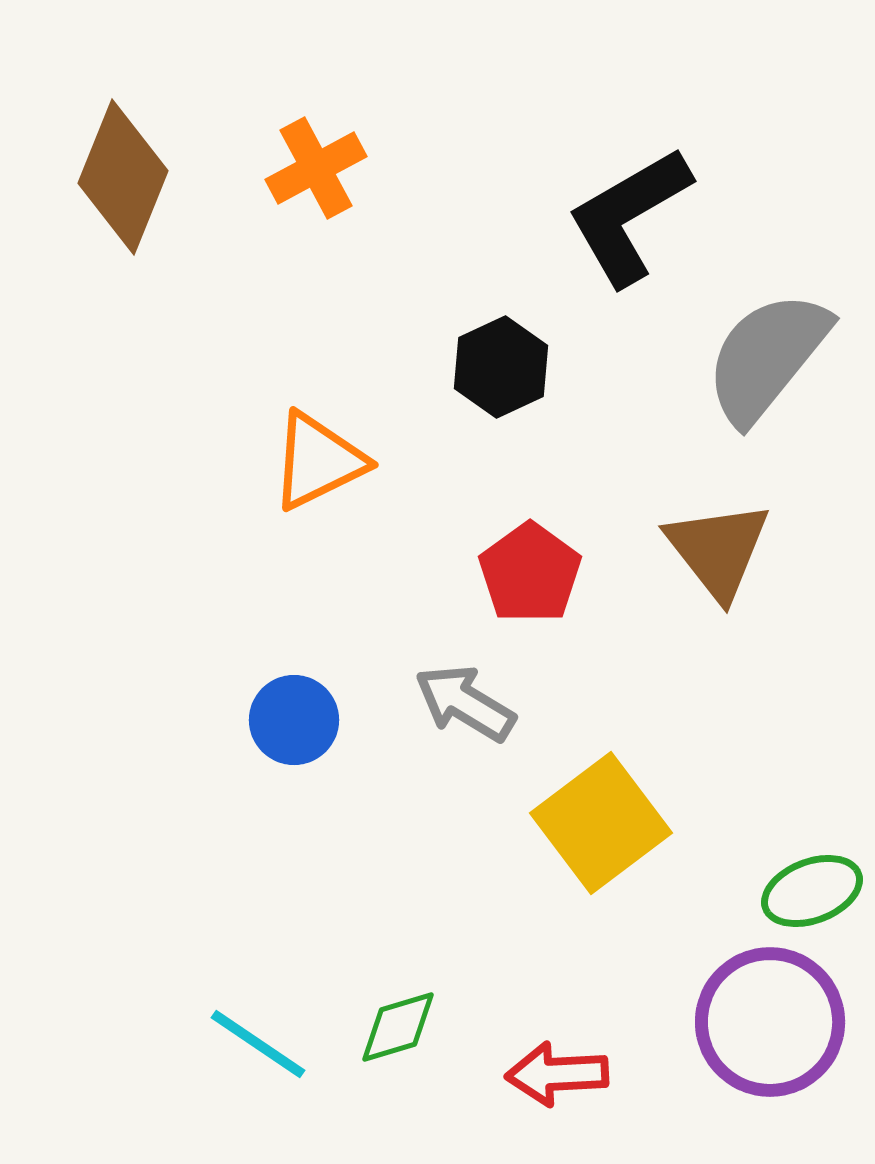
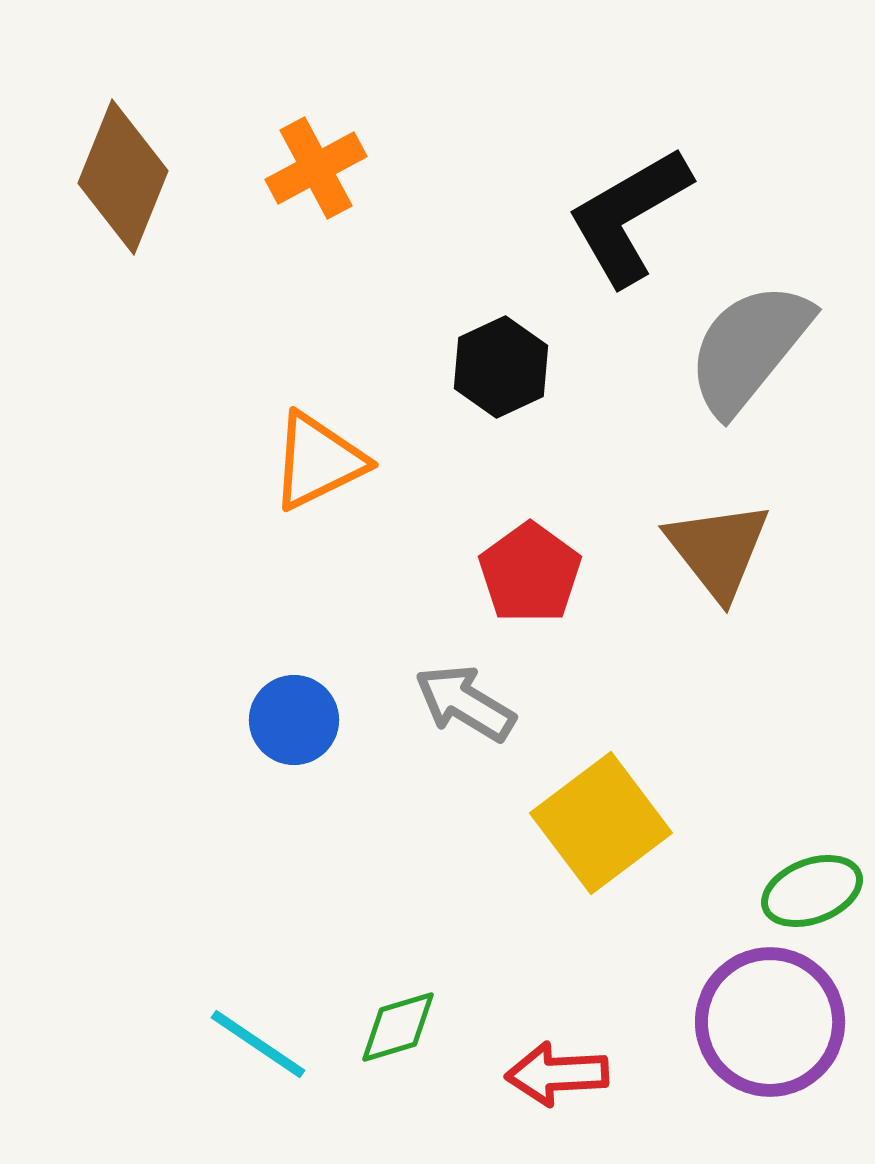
gray semicircle: moved 18 px left, 9 px up
